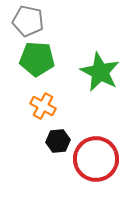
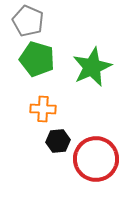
gray pentagon: rotated 12 degrees clockwise
green pentagon: rotated 12 degrees clockwise
green star: moved 8 px left, 5 px up; rotated 21 degrees clockwise
orange cross: moved 3 px down; rotated 25 degrees counterclockwise
